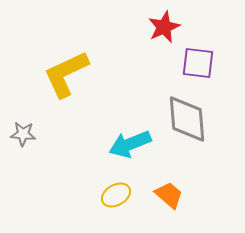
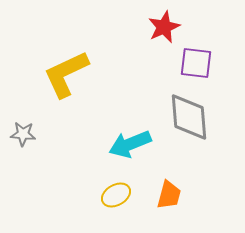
purple square: moved 2 px left
gray diamond: moved 2 px right, 2 px up
orange trapezoid: rotated 64 degrees clockwise
